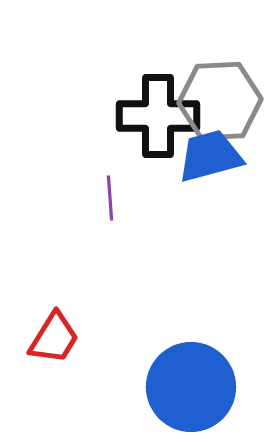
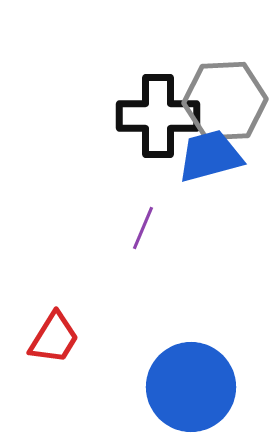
gray hexagon: moved 5 px right
purple line: moved 33 px right, 30 px down; rotated 27 degrees clockwise
